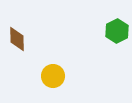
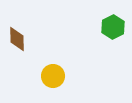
green hexagon: moved 4 px left, 4 px up
